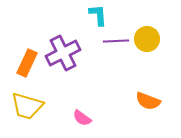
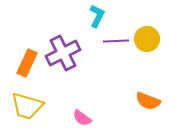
cyan L-shape: moved 1 px left, 1 px down; rotated 30 degrees clockwise
